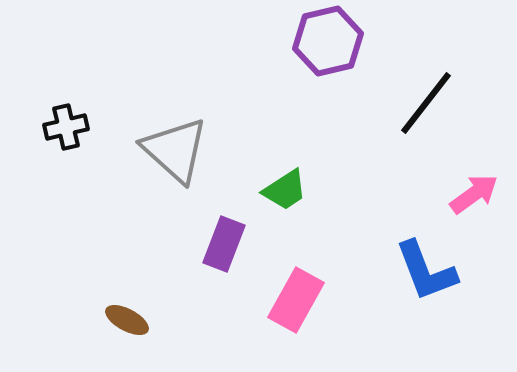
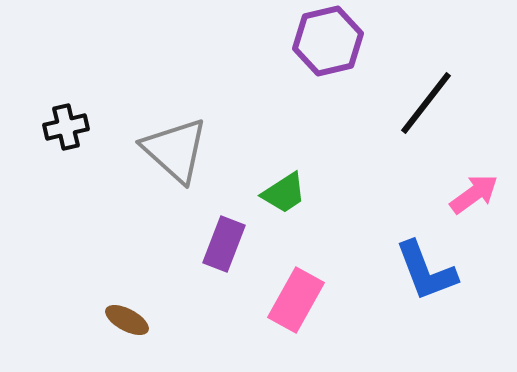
green trapezoid: moved 1 px left, 3 px down
